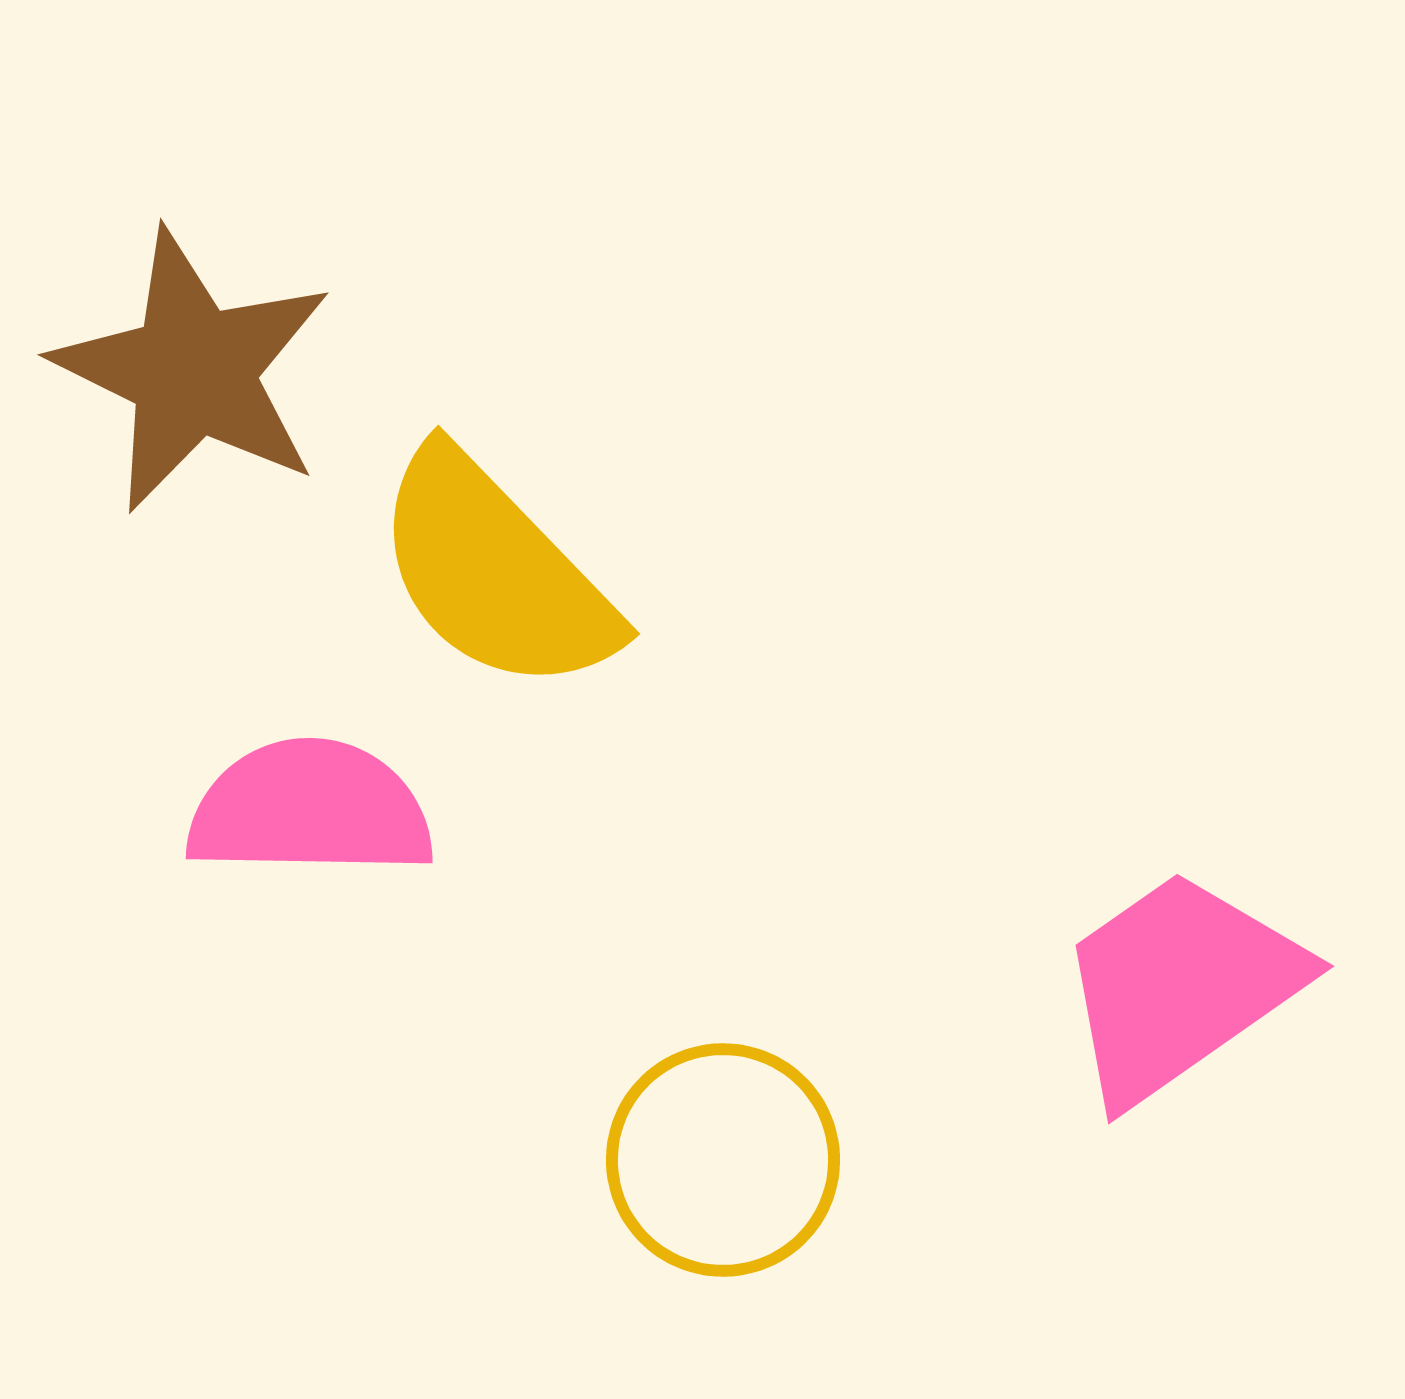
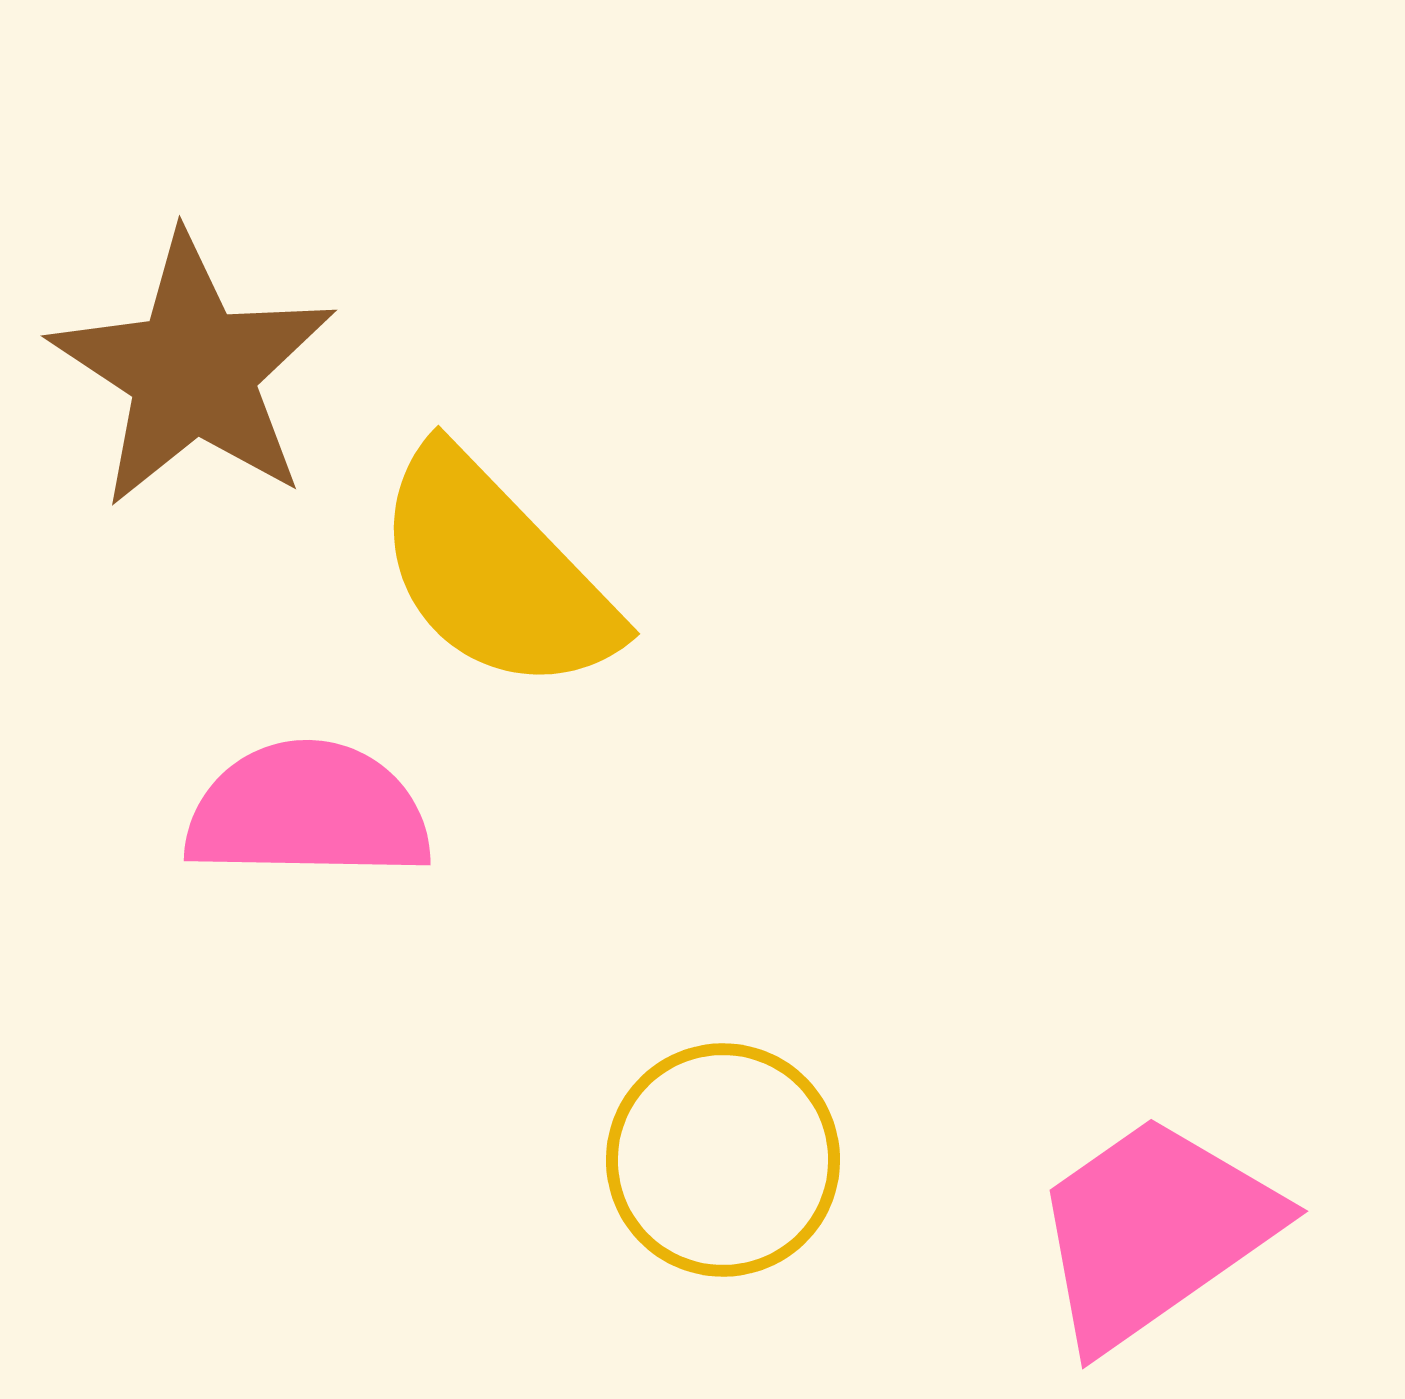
brown star: rotated 7 degrees clockwise
pink semicircle: moved 2 px left, 2 px down
pink trapezoid: moved 26 px left, 245 px down
